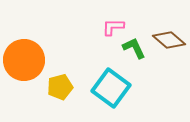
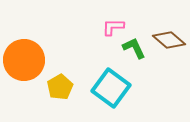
yellow pentagon: rotated 15 degrees counterclockwise
